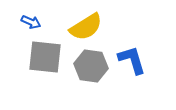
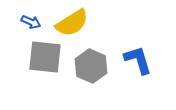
yellow semicircle: moved 14 px left, 4 px up
blue L-shape: moved 6 px right
gray hexagon: rotated 16 degrees clockwise
